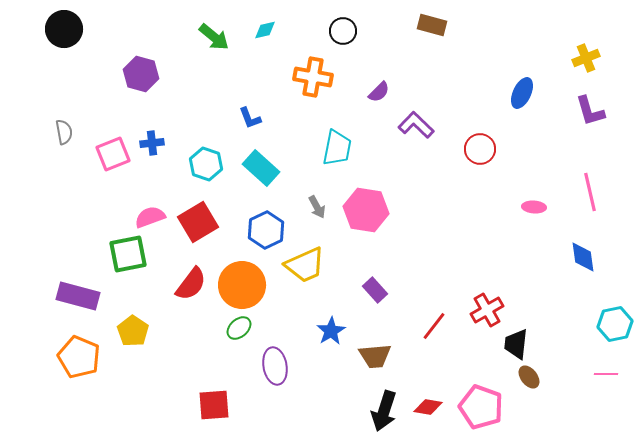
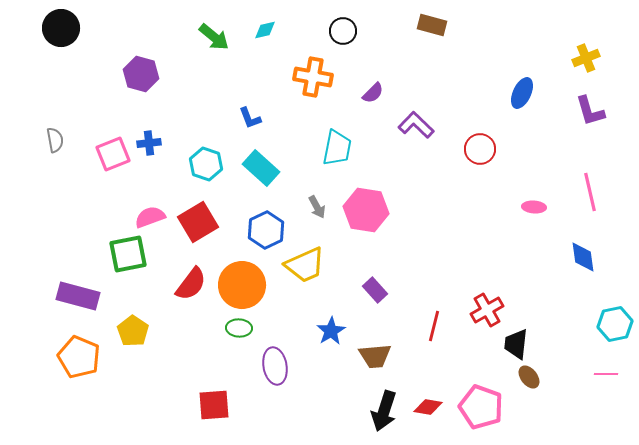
black circle at (64, 29): moved 3 px left, 1 px up
purple semicircle at (379, 92): moved 6 px left, 1 px down
gray semicircle at (64, 132): moved 9 px left, 8 px down
blue cross at (152, 143): moved 3 px left
red line at (434, 326): rotated 24 degrees counterclockwise
green ellipse at (239, 328): rotated 45 degrees clockwise
